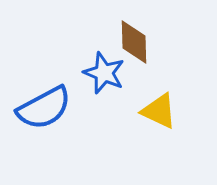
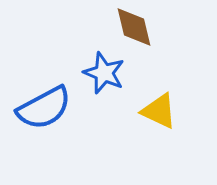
brown diamond: moved 15 px up; rotated 12 degrees counterclockwise
